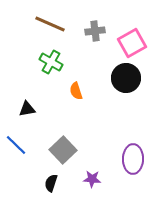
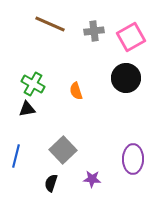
gray cross: moved 1 px left
pink square: moved 1 px left, 6 px up
green cross: moved 18 px left, 22 px down
blue line: moved 11 px down; rotated 60 degrees clockwise
